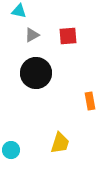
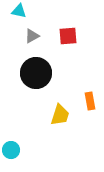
gray triangle: moved 1 px down
yellow trapezoid: moved 28 px up
